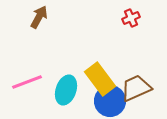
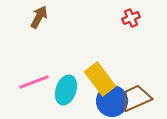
pink line: moved 7 px right
brown trapezoid: moved 10 px down
blue circle: moved 2 px right
